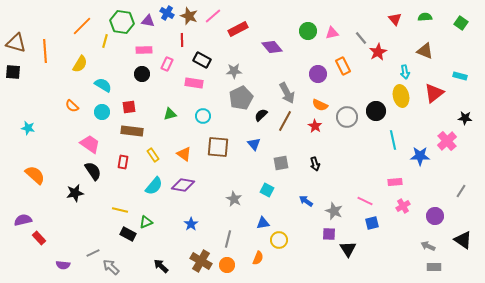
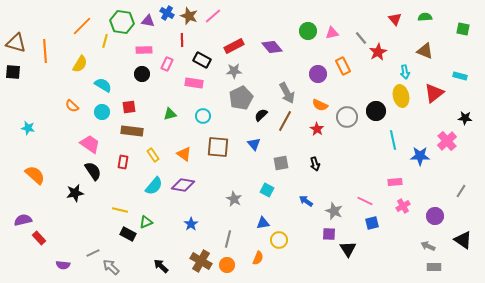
green square at (461, 23): moved 2 px right, 6 px down; rotated 24 degrees counterclockwise
red rectangle at (238, 29): moved 4 px left, 17 px down
red star at (315, 126): moved 2 px right, 3 px down
